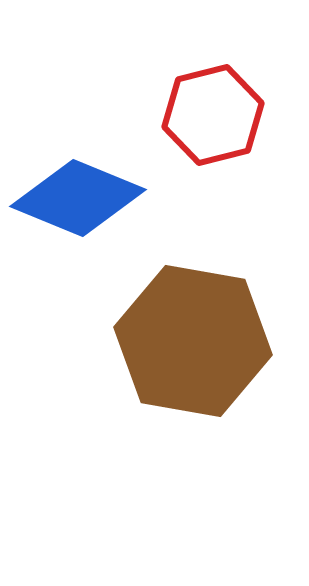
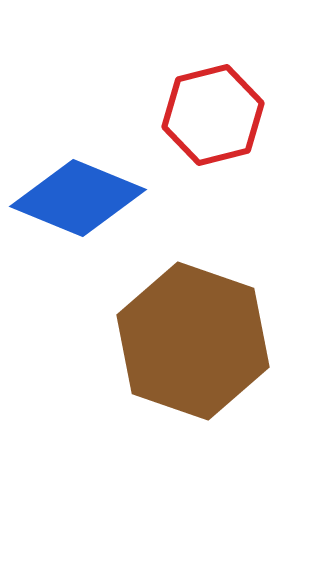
brown hexagon: rotated 9 degrees clockwise
